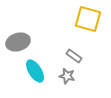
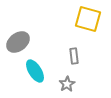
gray ellipse: rotated 20 degrees counterclockwise
gray rectangle: rotated 49 degrees clockwise
gray star: moved 8 px down; rotated 28 degrees clockwise
